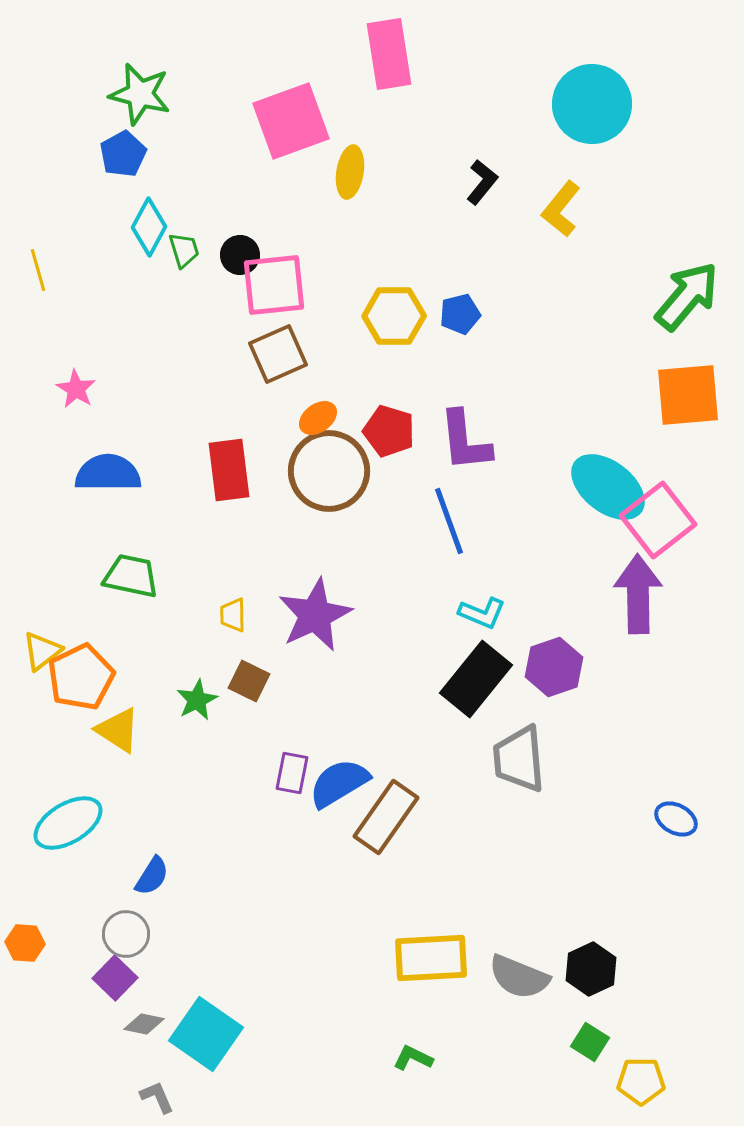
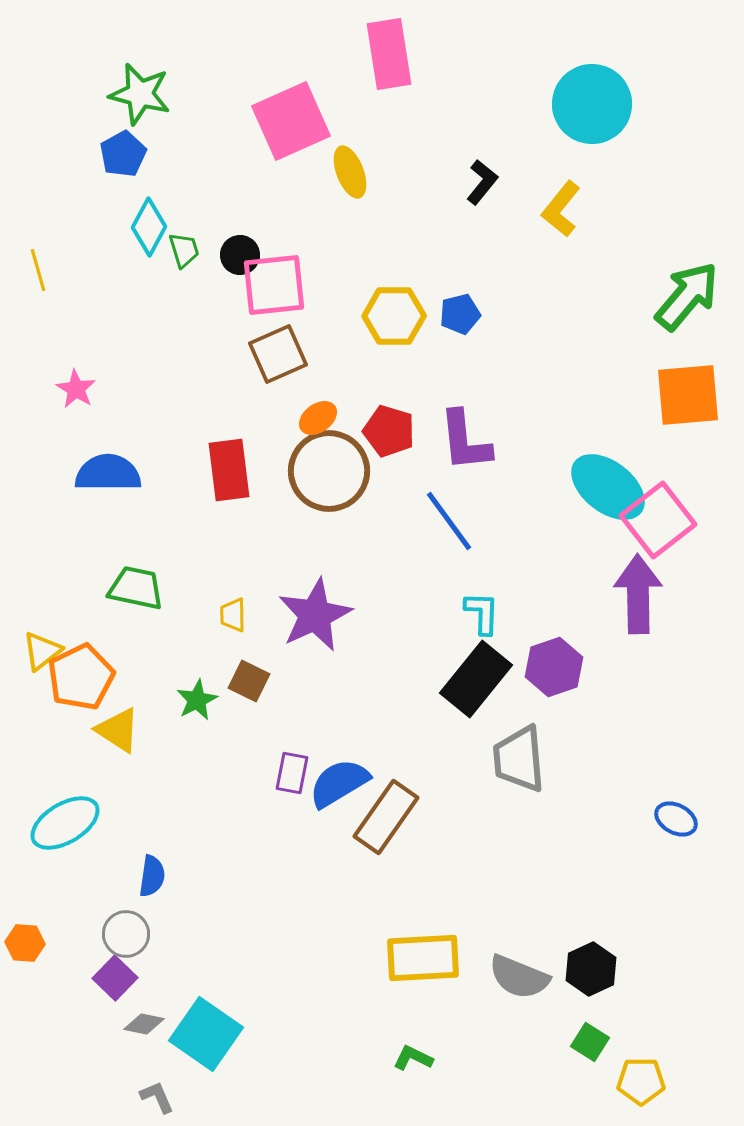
pink square at (291, 121): rotated 4 degrees counterclockwise
yellow ellipse at (350, 172): rotated 30 degrees counterclockwise
blue line at (449, 521): rotated 16 degrees counterclockwise
green trapezoid at (131, 576): moved 5 px right, 12 px down
cyan L-shape at (482, 613): rotated 111 degrees counterclockwise
cyan ellipse at (68, 823): moved 3 px left
blue semicircle at (152, 876): rotated 24 degrees counterclockwise
yellow rectangle at (431, 958): moved 8 px left
